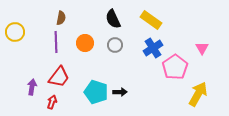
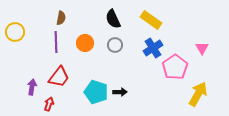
red arrow: moved 3 px left, 2 px down
